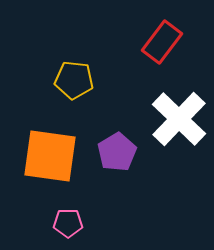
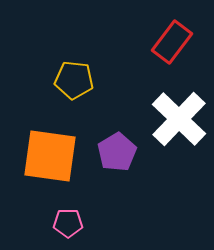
red rectangle: moved 10 px right
